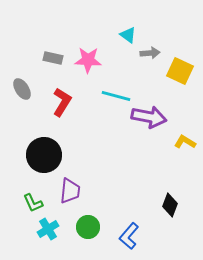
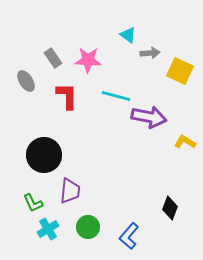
gray rectangle: rotated 42 degrees clockwise
gray ellipse: moved 4 px right, 8 px up
red L-shape: moved 5 px right, 6 px up; rotated 32 degrees counterclockwise
black diamond: moved 3 px down
